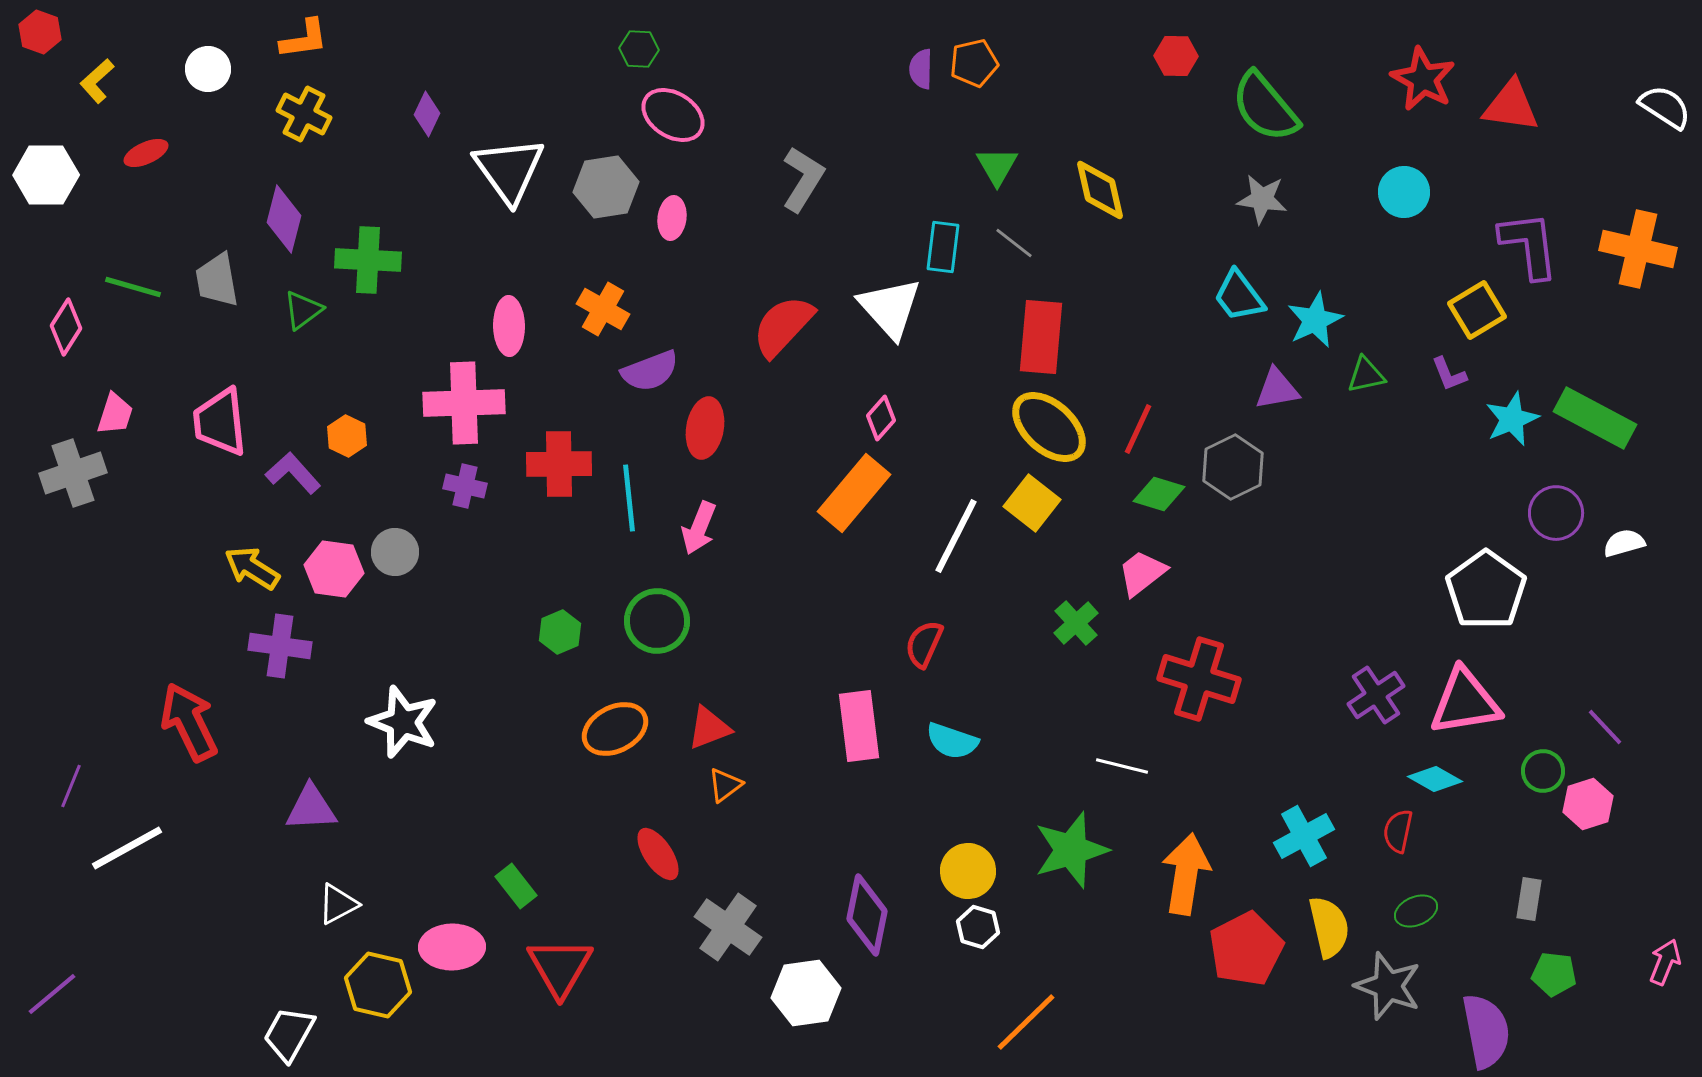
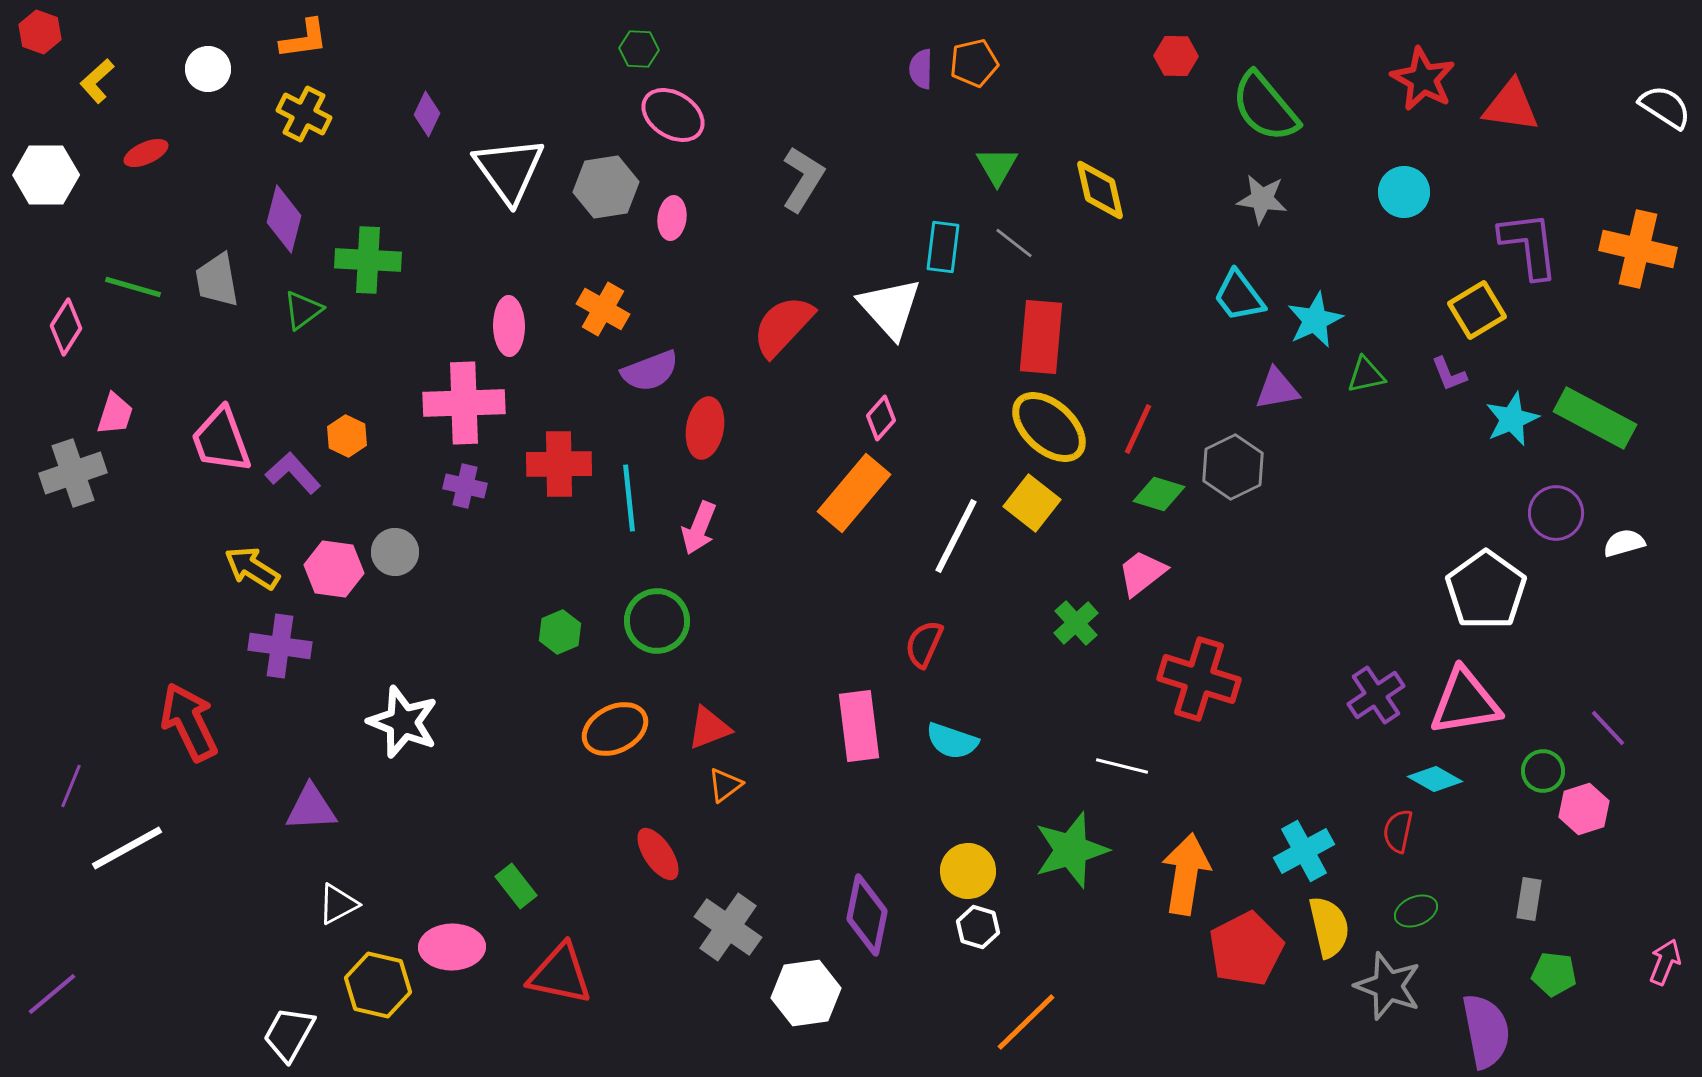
pink trapezoid at (220, 422): moved 1 px right, 18 px down; rotated 14 degrees counterclockwise
purple line at (1605, 727): moved 3 px right, 1 px down
pink hexagon at (1588, 804): moved 4 px left, 5 px down
cyan cross at (1304, 836): moved 15 px down
red triangle at (560, 967): moved 7 px down; rotated 48 degrees counterclockwise
